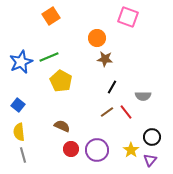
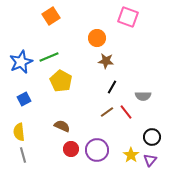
brown star: moved 1 px right, 2 px down
blue square: moved 6 px right, 6 px up; rotated 24 degrees clockwise
yellow star: moved 5 px down
